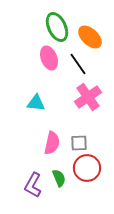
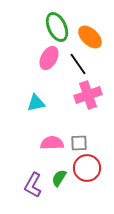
pink ellipse: rotated 50 degrees clockwise
pink cross: moved 2 px up; rotated 16 degrees clockwise
cyan triangle: rotated 18 degrees counterclockwise
pink semicircle: rotated 105 degrees counterclockwise
green semicircle: rotated 126 degrees counterclockwise
